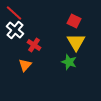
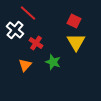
red line: moved 14 px right
red cross: moved 2 px right, 2 px up
green star: moved 16 px left
